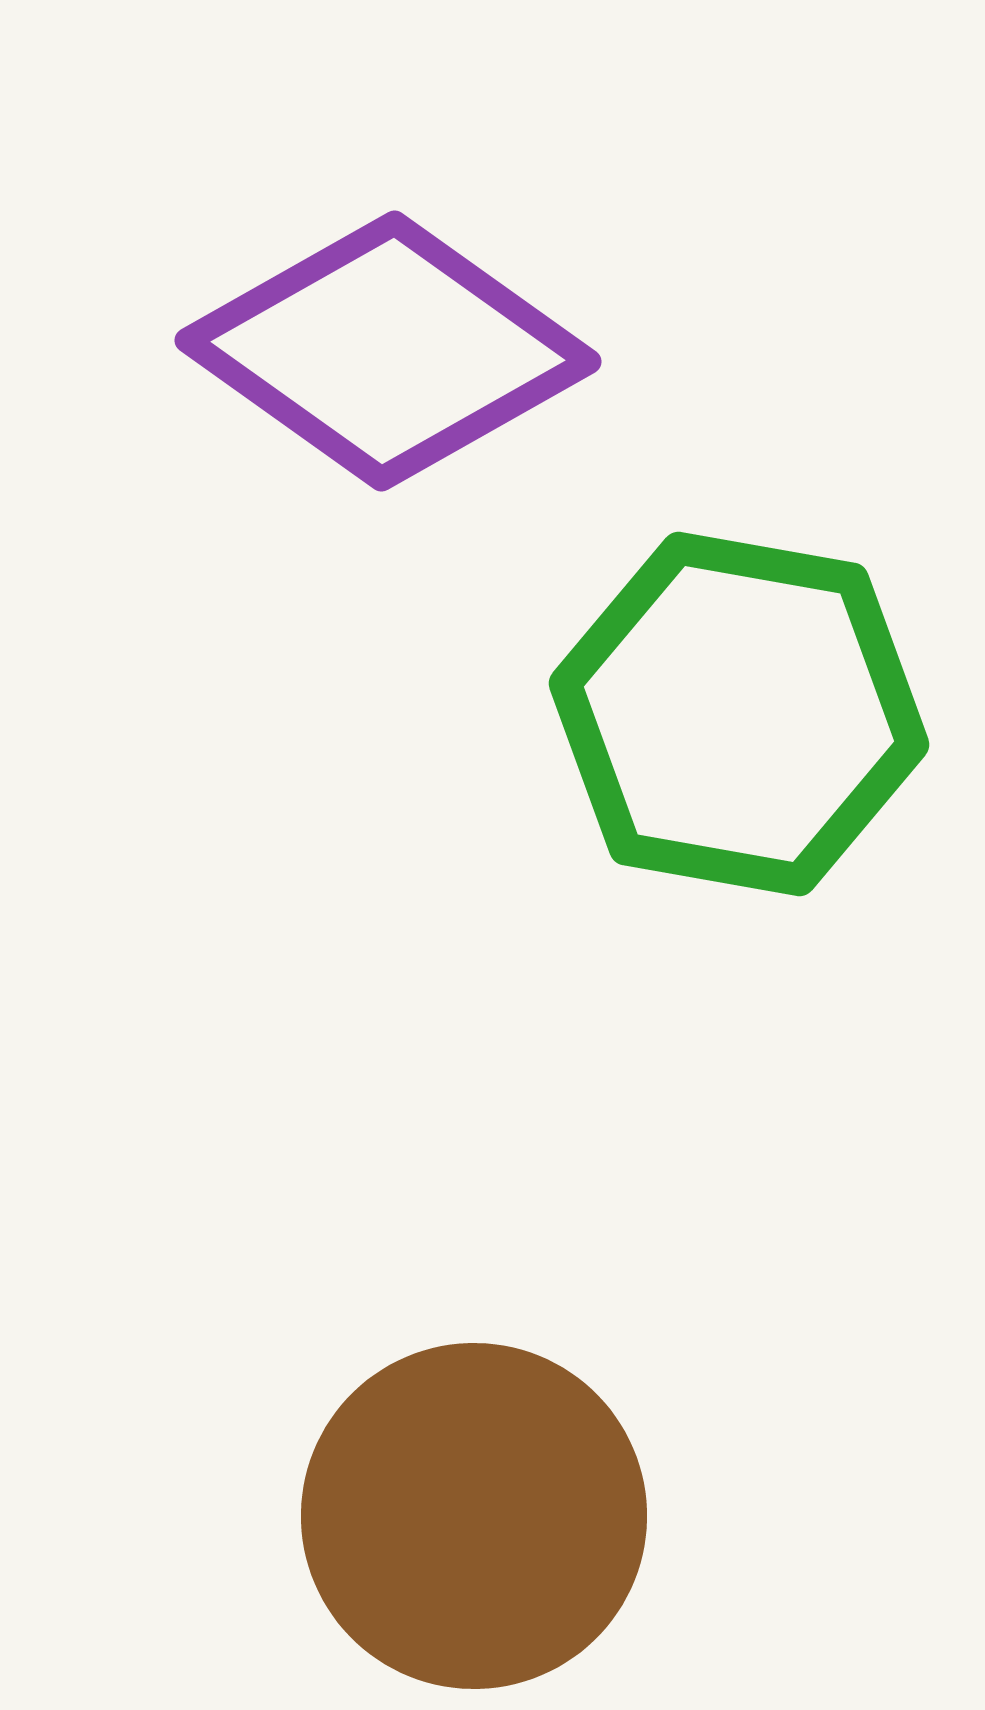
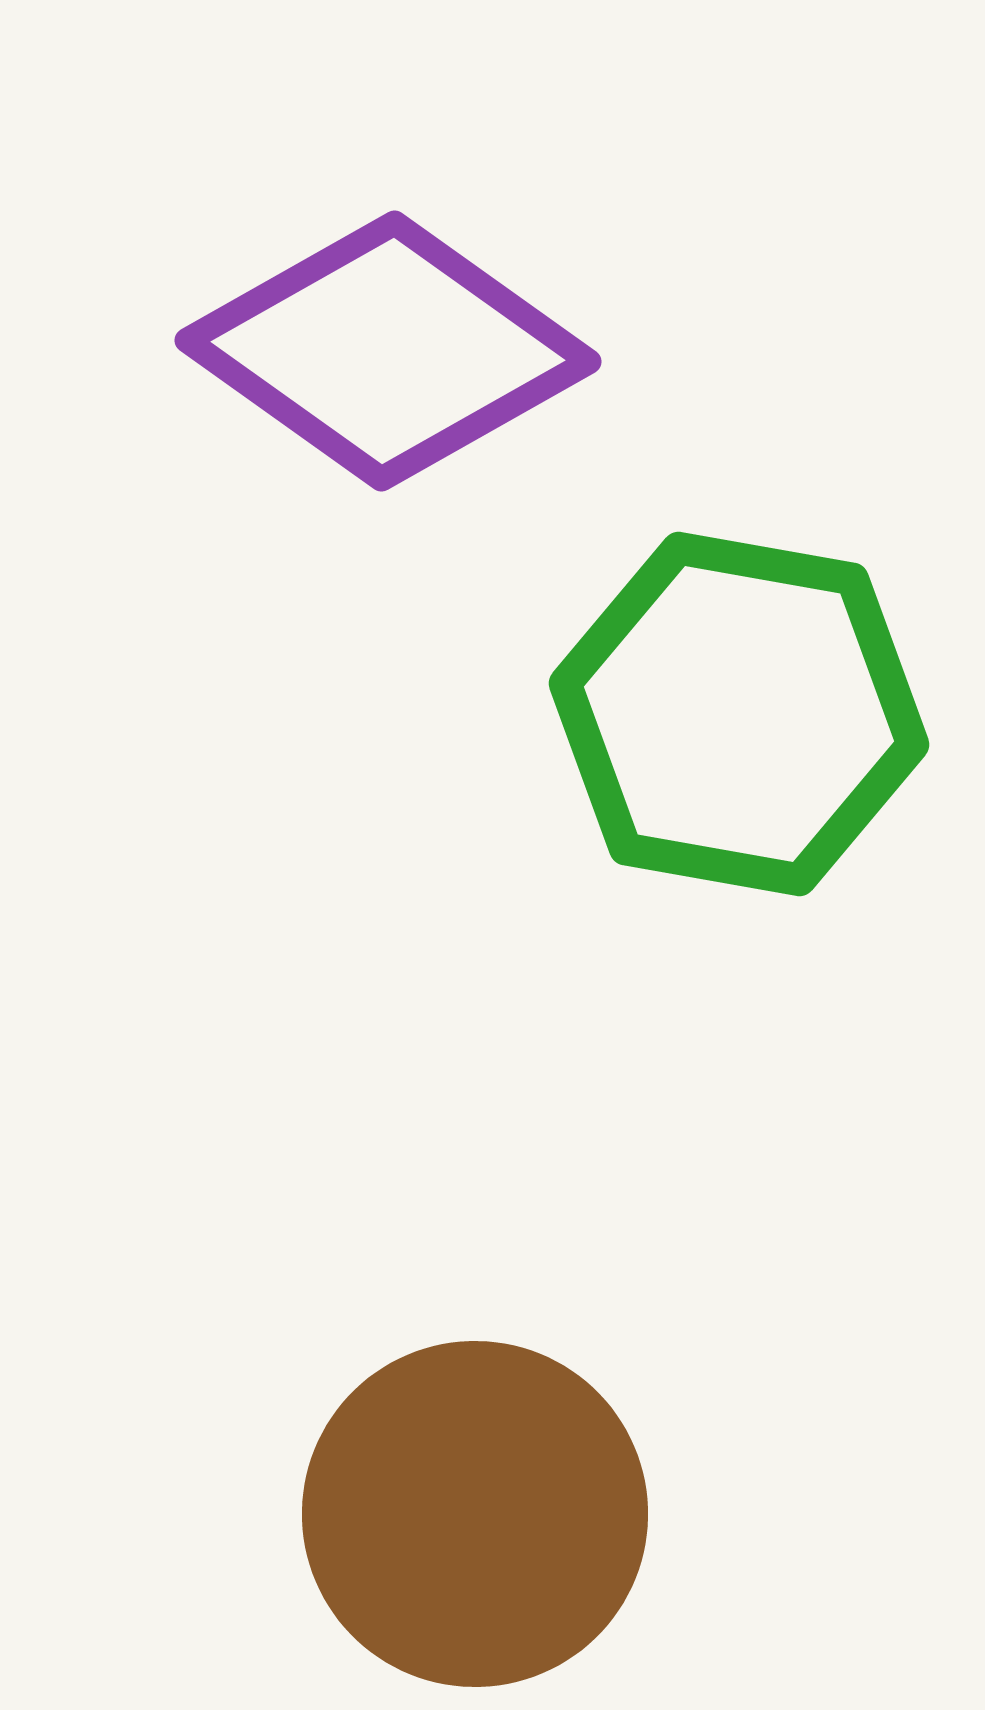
brown circle: moved 1 px right, 2 px up
